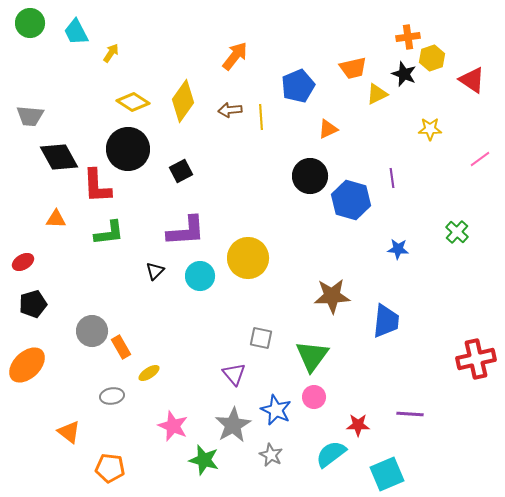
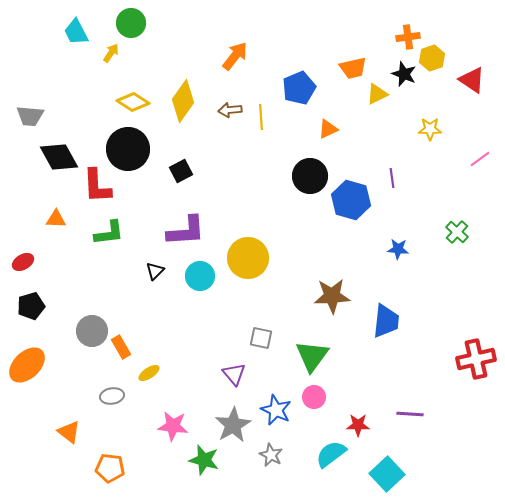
green circle at (30, 23): moved 101 px right
blue pentagon at (298, 86): moved 1 px right, 2 px down
black pentagon at (33, 304): moved 2 px left, 2 px down
pink star at (173, 426): rotated 16 degrees counterclockwise
cyan square at (387, 474): rotated 20 degrees counterclockwise
